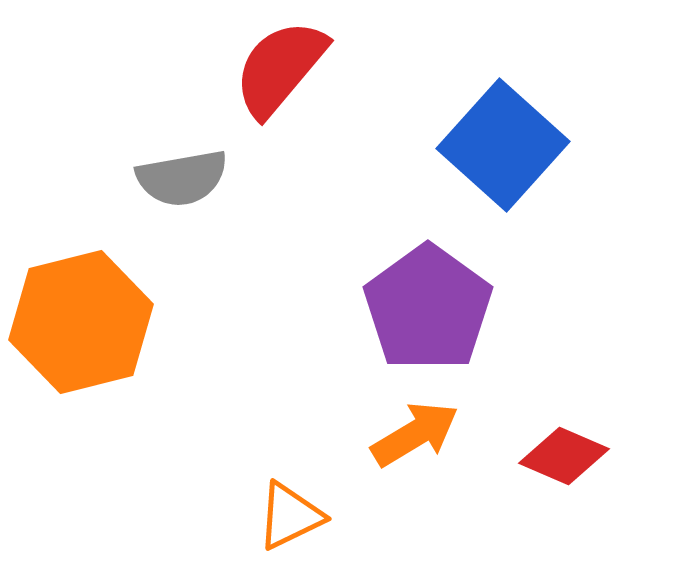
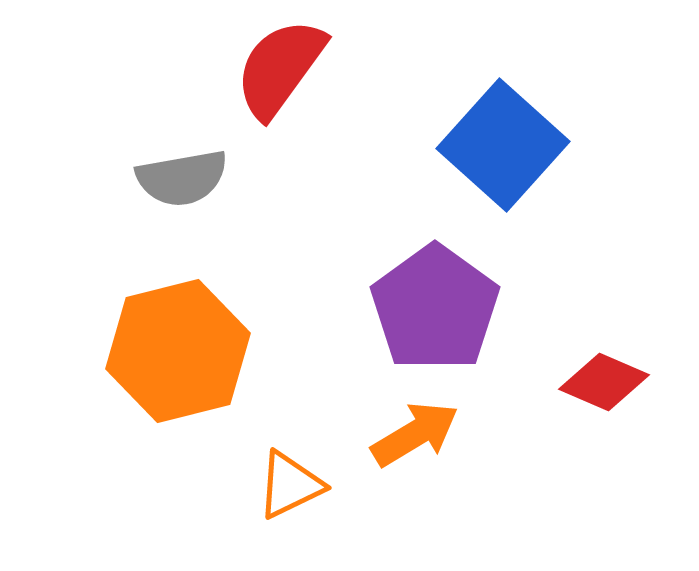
red semicircle: rotated 4 degrees counterclockwise
purple pentagon: moved 7 px right
orange hexagon: moved 97 px right, 29 px down
red diamond: moved 40 px right, 74 px up
orange triangle: moved 31 px up
